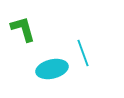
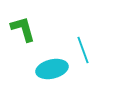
cyan line: moved 3 px up
